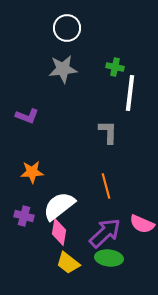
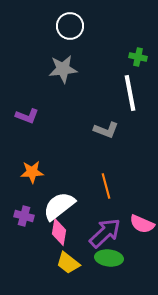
white circle: moved 3 px right, 2 px up
green cross: moved 23 px right, 10 px up
white line: rotated 18 degrees counterclockwise
gray L-shape: moved 2 px left, 2 px up; rotated 110 degrees clockwise
